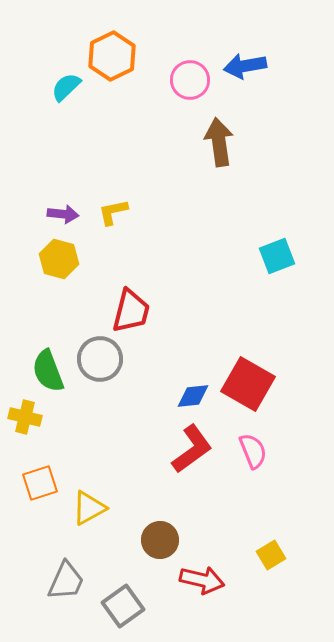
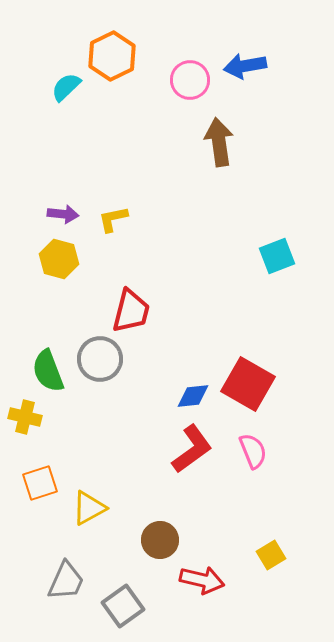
yellow L-shape: moved 7 px down
